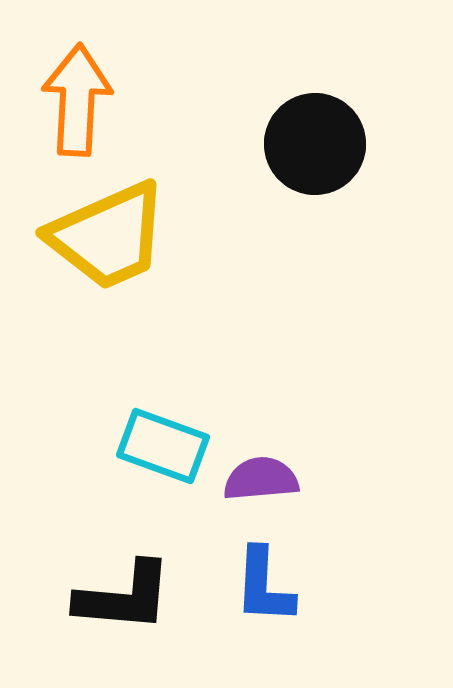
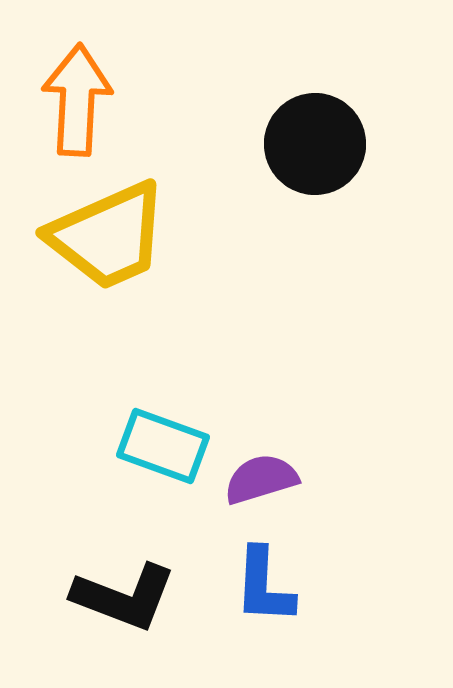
purple semicircle: rotated 12 degrees counterclockwise
black L-shape: rotated 16 degrees clockwise
